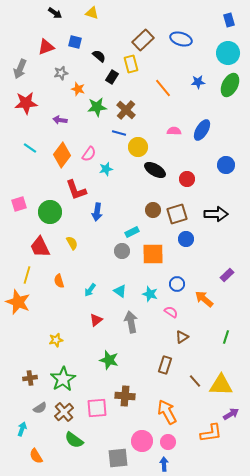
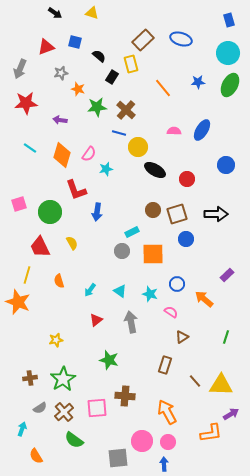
orange diamond at (62, 155): rotated 20 degrees counterclockwise
